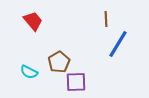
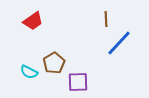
red trapezoid: rotated 95 degrees clockwise
blue line: moved 1 px right, 1 px up; rotated 12 degrees clockwise
brown pentagon: moved 5 px left, 1 px down
purple square: moved 2 px right
